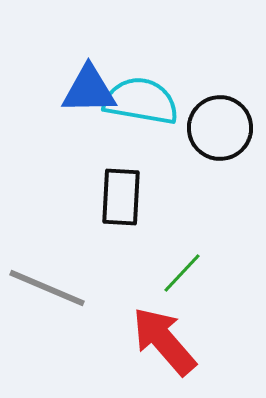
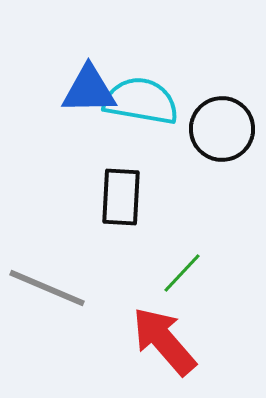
black circle: moved 2 px right, 1 px down
